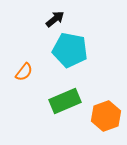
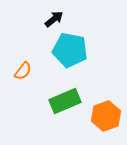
black arrow: moved 1 px left
orange semicircle: moved 1 px left, 1 px up
